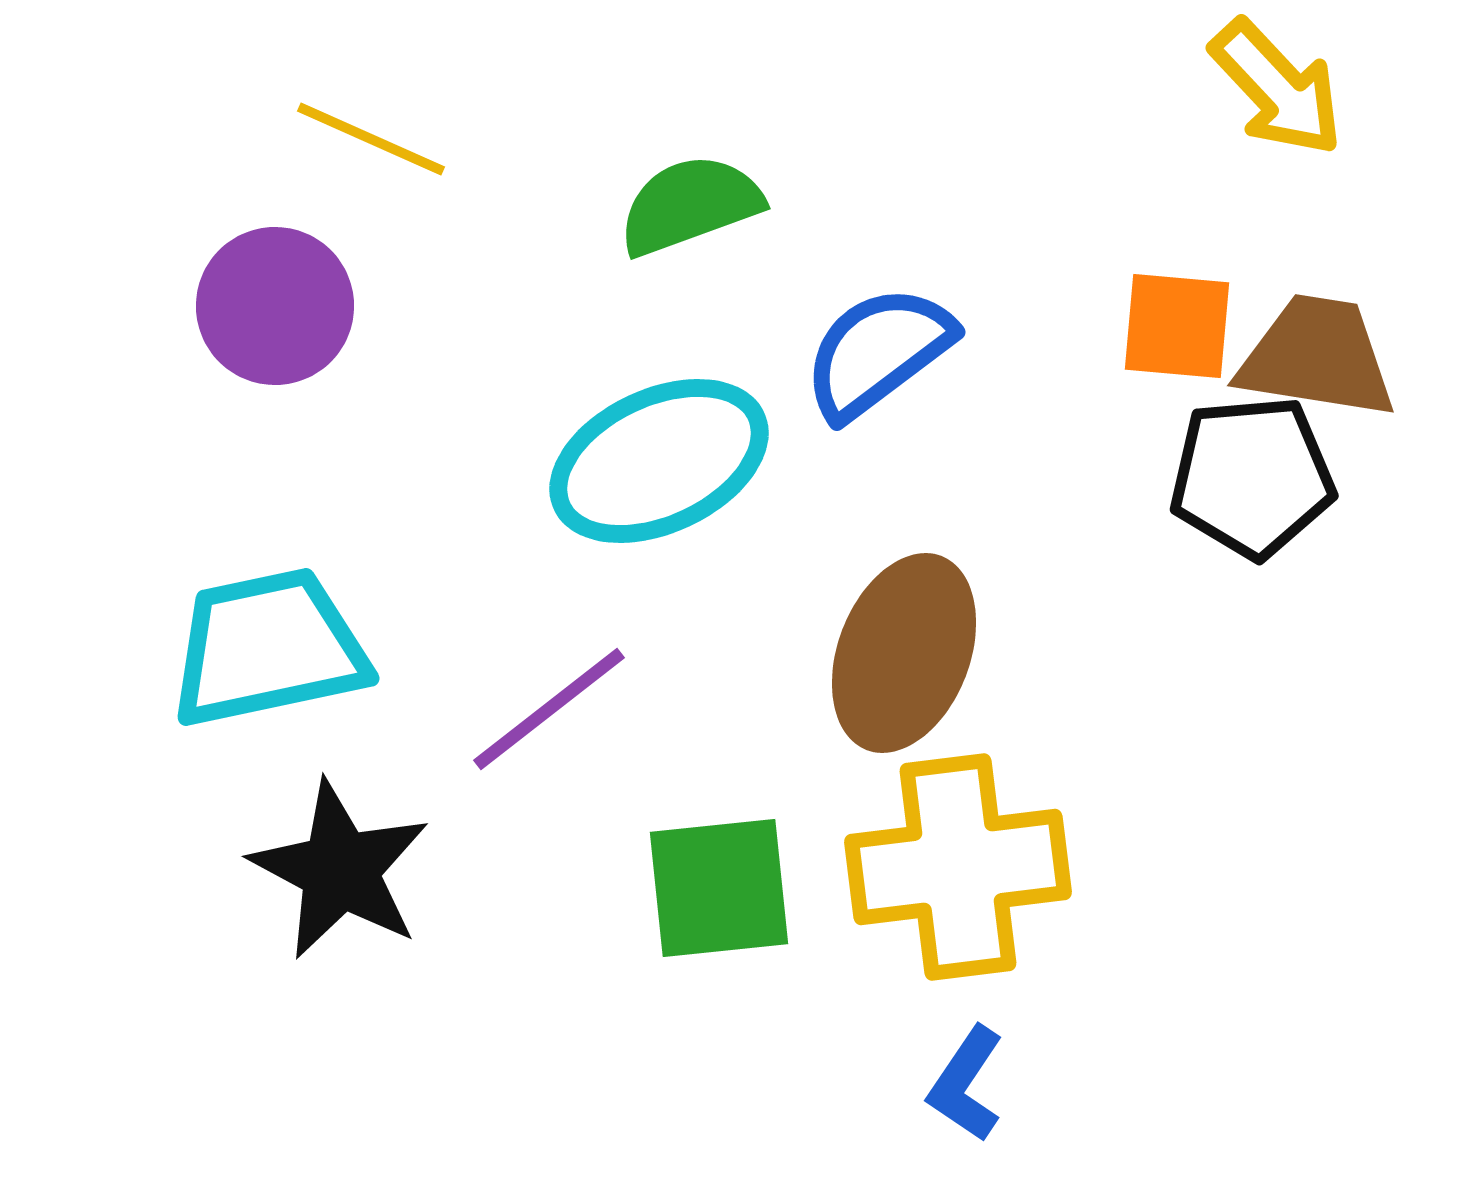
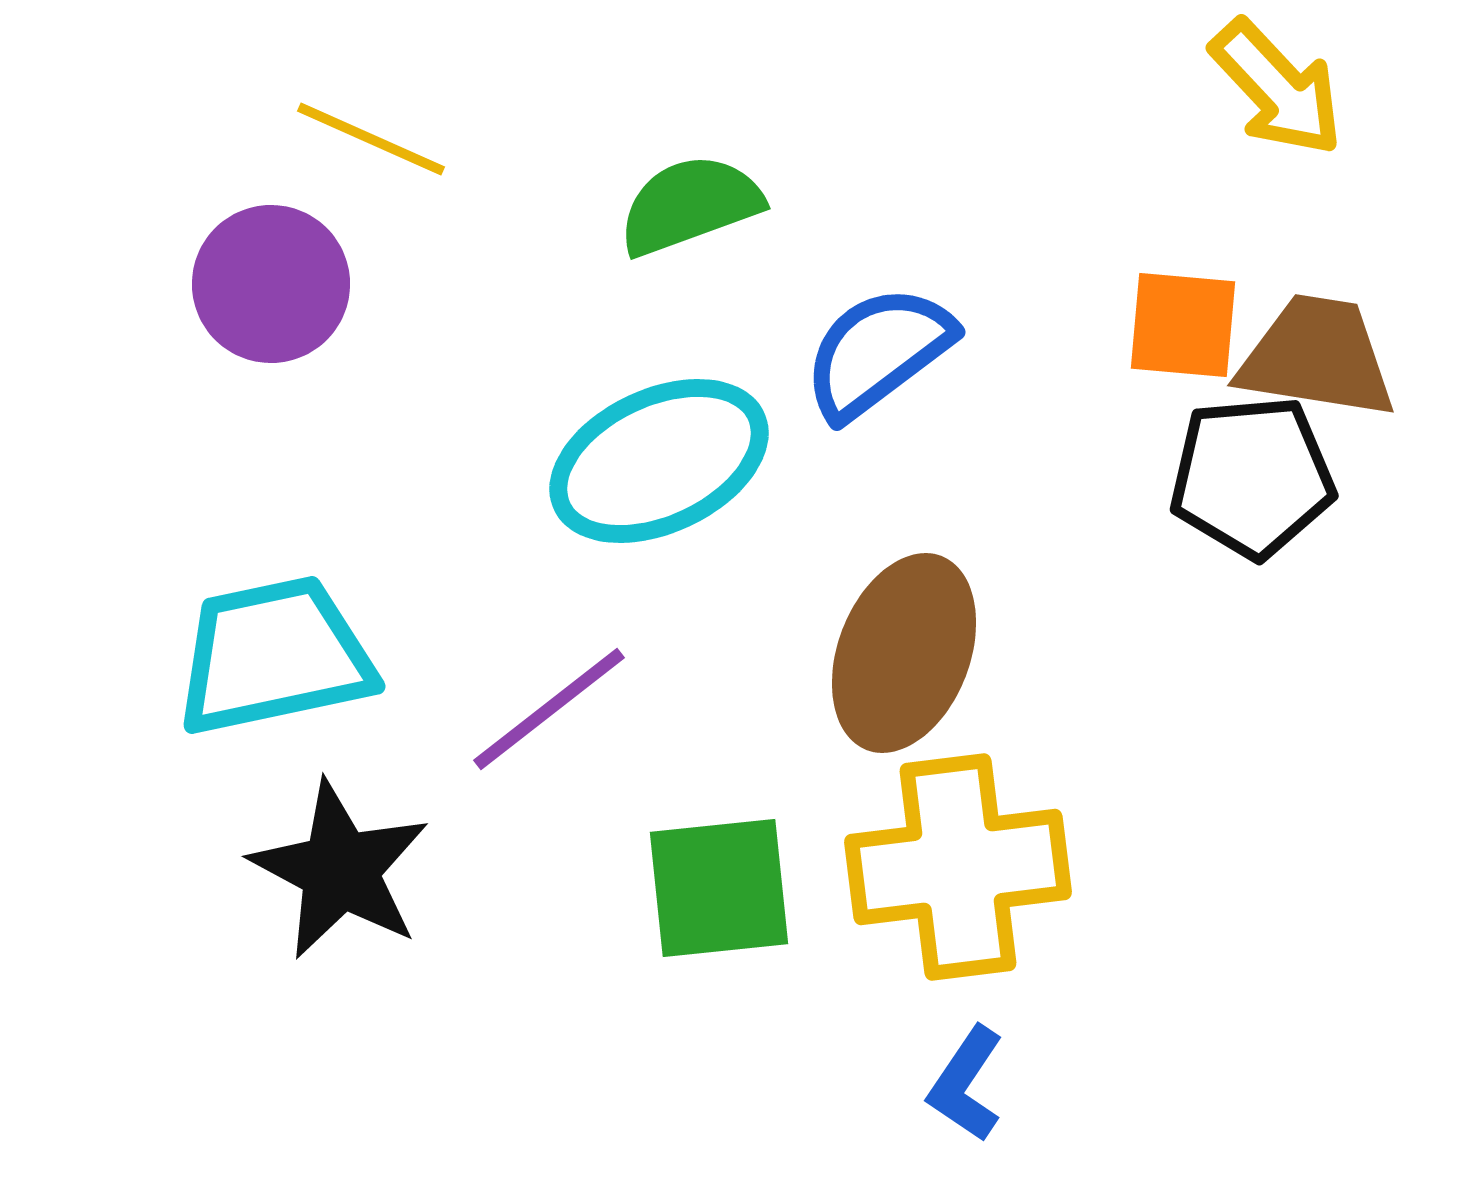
purple circle: moved 4 px left, 22 px up
orange square: moved 6 px right, 1 px up
cyan trapezoid: moved 6 px right, 8 px down
